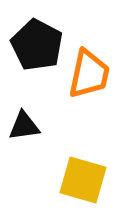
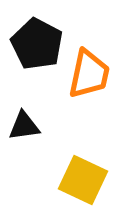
black pentagon: moved 1 px up
yellow square: rotated 9 degrees clockwise
